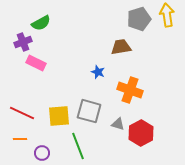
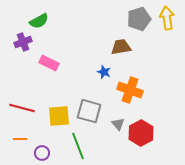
yellow arrow: moved 3 px down
green semicircle: moved 2 px left, 2 px up
pink rectangle: moved 13 px right
blue star: moved 6 px right
red line: moved 5 px up; rotated 10 degrees counterclockwise
gray triangle: rotated 32 degrees clockwise
